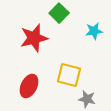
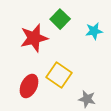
green square: moved 1 px right, 6 px down
yellow square: moved 10 px left; rotated 20 degrees clockwise
